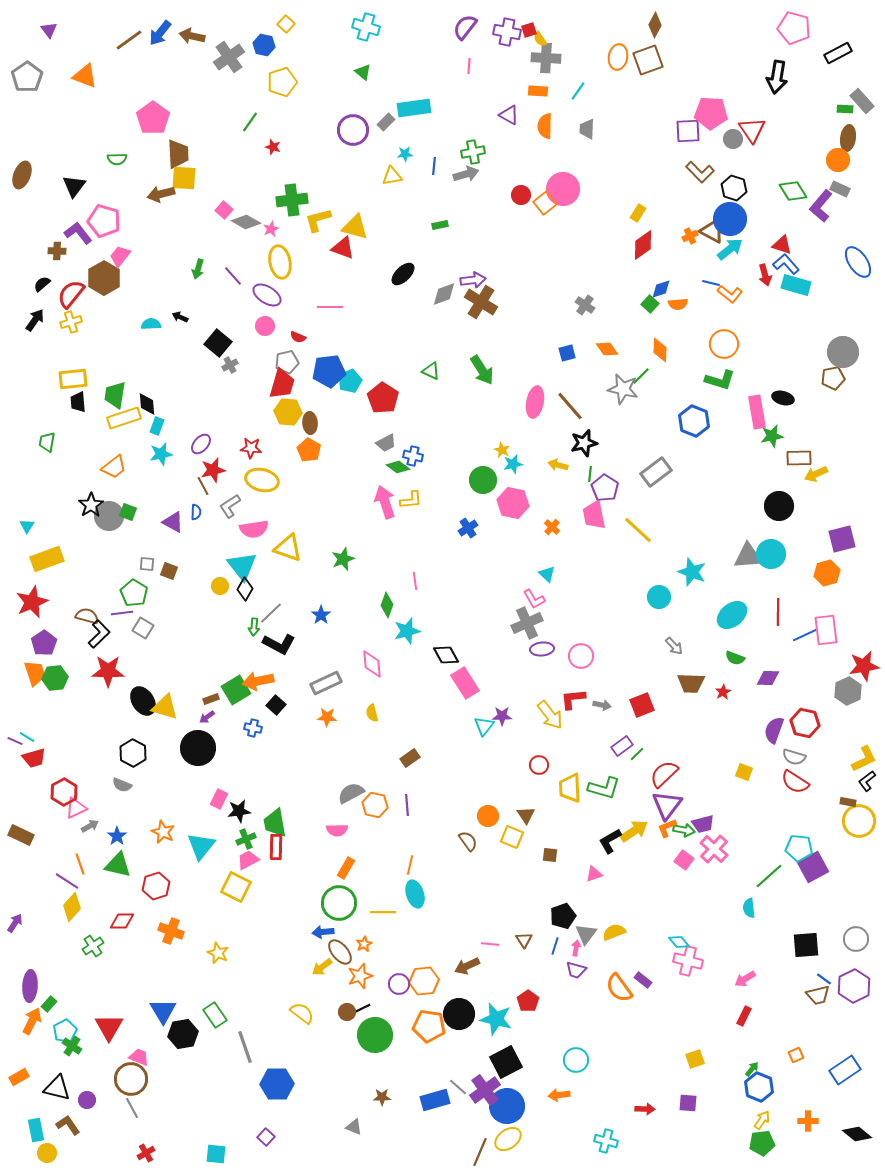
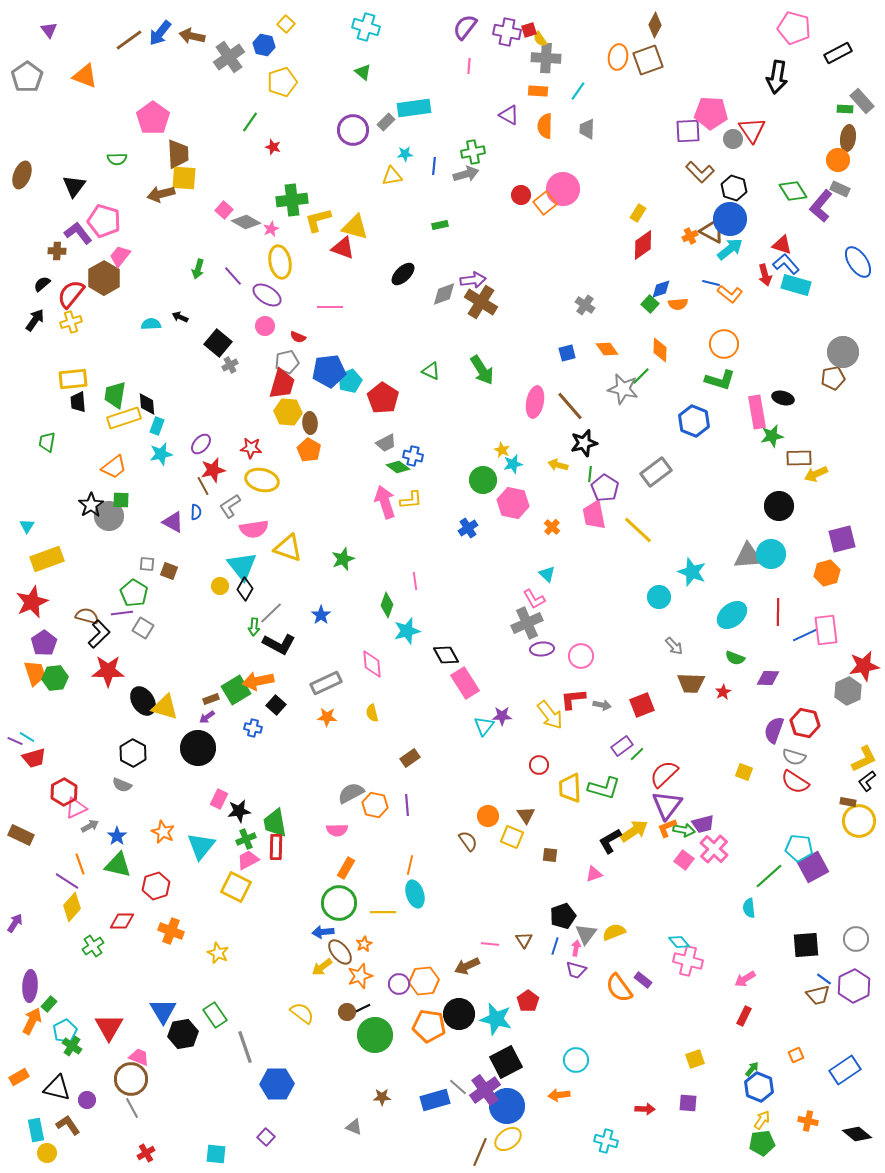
green square at (128, 512): moved 7 px left, 12 px up; rotated 18 degrees counterclockwise
orange cross at (808, 1121): rotated 12 degrees clockwise
